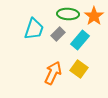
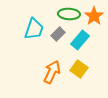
green ellipse: moved 1 px right
orange arrow: moved 1 px left, 1 px up
